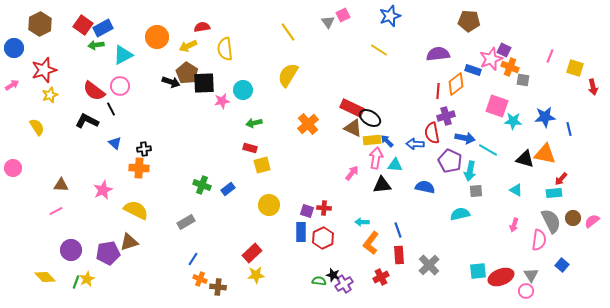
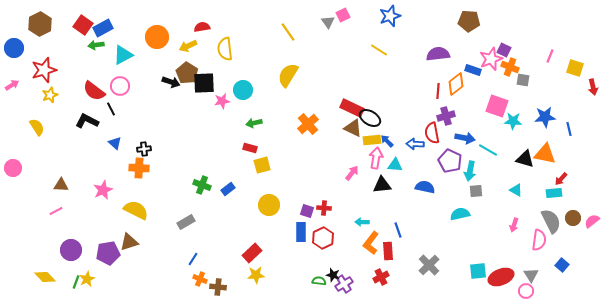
red rectangle at (399, 255): moved 11 px left, 4 px up
